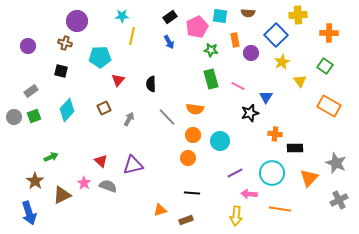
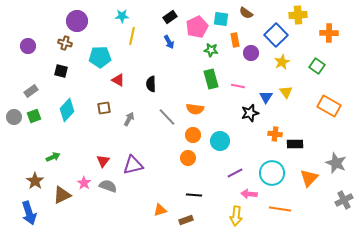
brown semicircle at (248, 13): moved 2 px left; rotated 32 degrees clockwise
cyan square at (220, 16): moved 1 px right, 3 px down
green square at (325, 66): moved 8 px left
red triangle at (118, 80): rotated 40 degrees counterclockwise
yellow triangle at (300, 81): moved 14 px left, 11 px down
pink line at (238, 86): rotated 16 degrees counterclockwise
brown square at (104, 108): rotated 16 degrees clockwise
black rectangle at (295, 148): moved 4 px up
green arrow at (51, 157): moved 2 px right
red triangle at (101, 161): moved 2 px right; rotated 24 degrees clockwise
black line at (192, 193): moved 2 px right, 2 px down
gray cross at (339, 200): moved 5 px right
